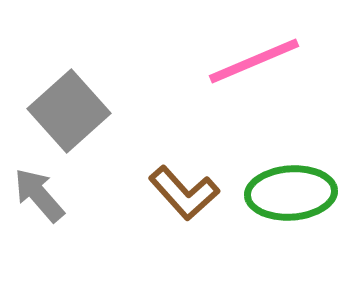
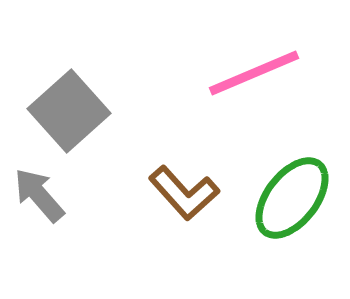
pink line: moved 12 px down
green ellipse: moved 1 px right, 5 px down; rotated 48 degrees counterclockwise
